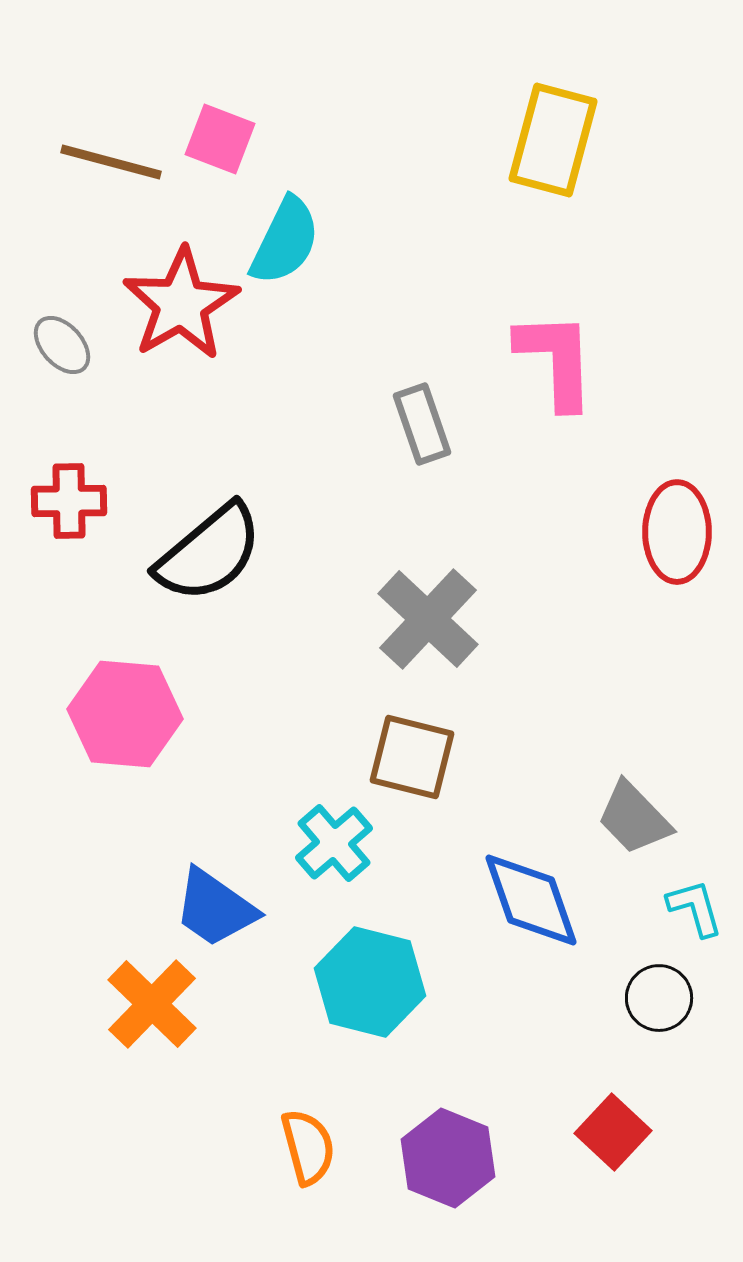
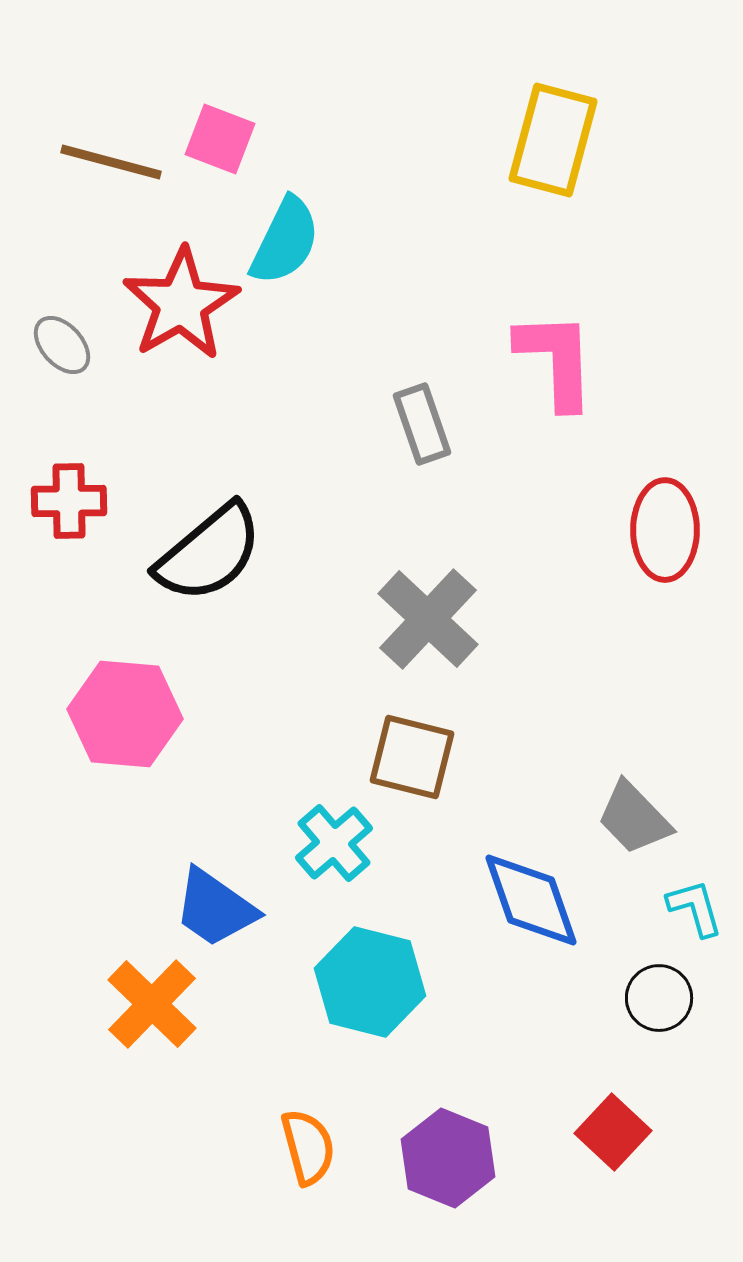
red ellipse: moved 12 px left, 2 px up
